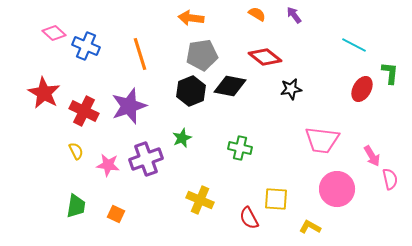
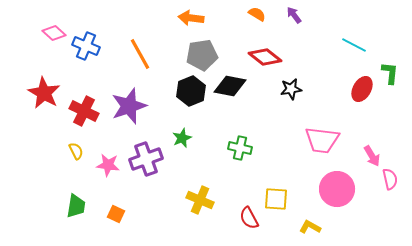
orange line: rotated 12 degrees counterclockwise
